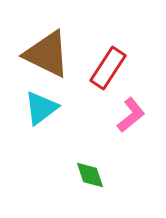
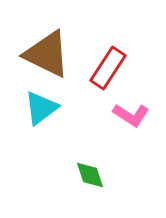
pink L-shape: rotated 72 degrees clockwise
